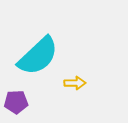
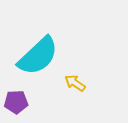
yellow arrow: rotated 145 degrees counterclockwise
